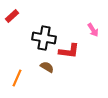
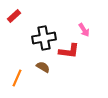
red rectangle: moved 2 px right
pink arrow: moved 9 px left
black cross: rotated 20 degrees counterclockwise
brown semicircle: moved 4 px left
